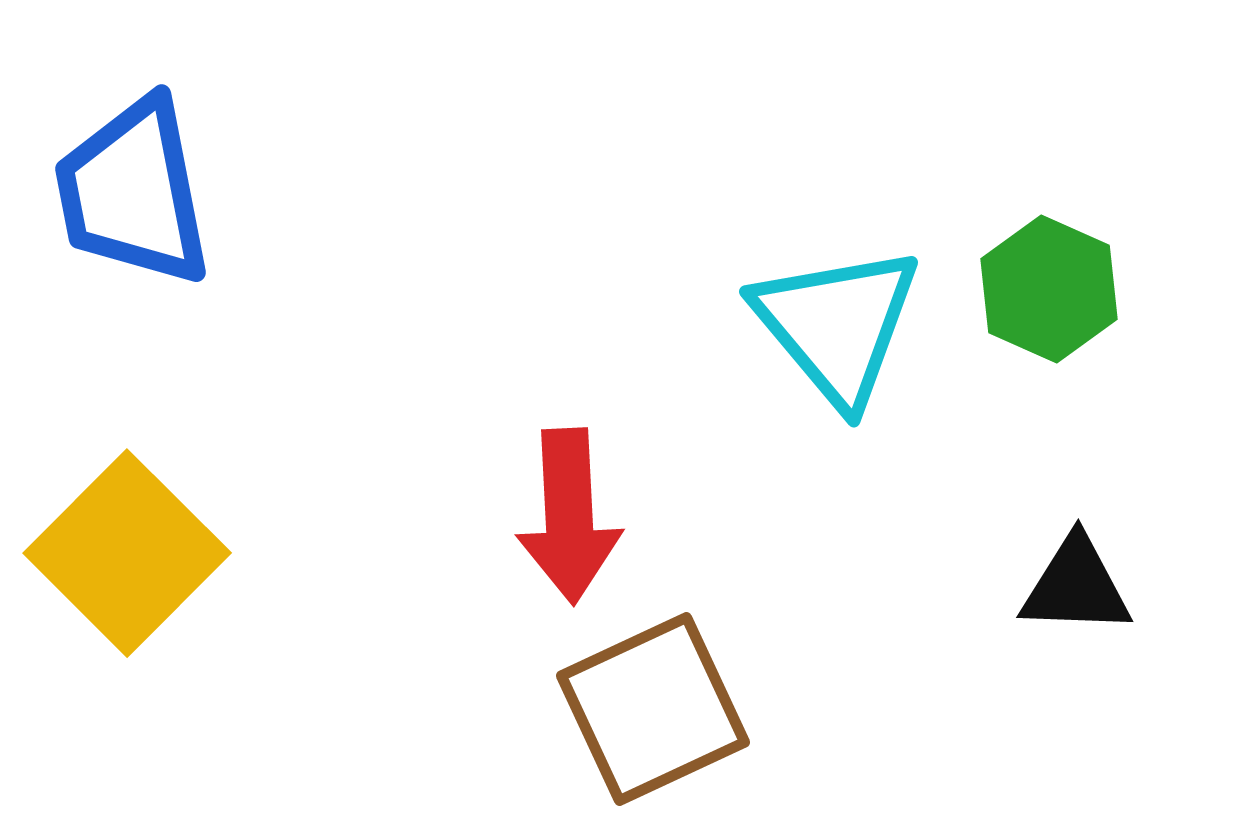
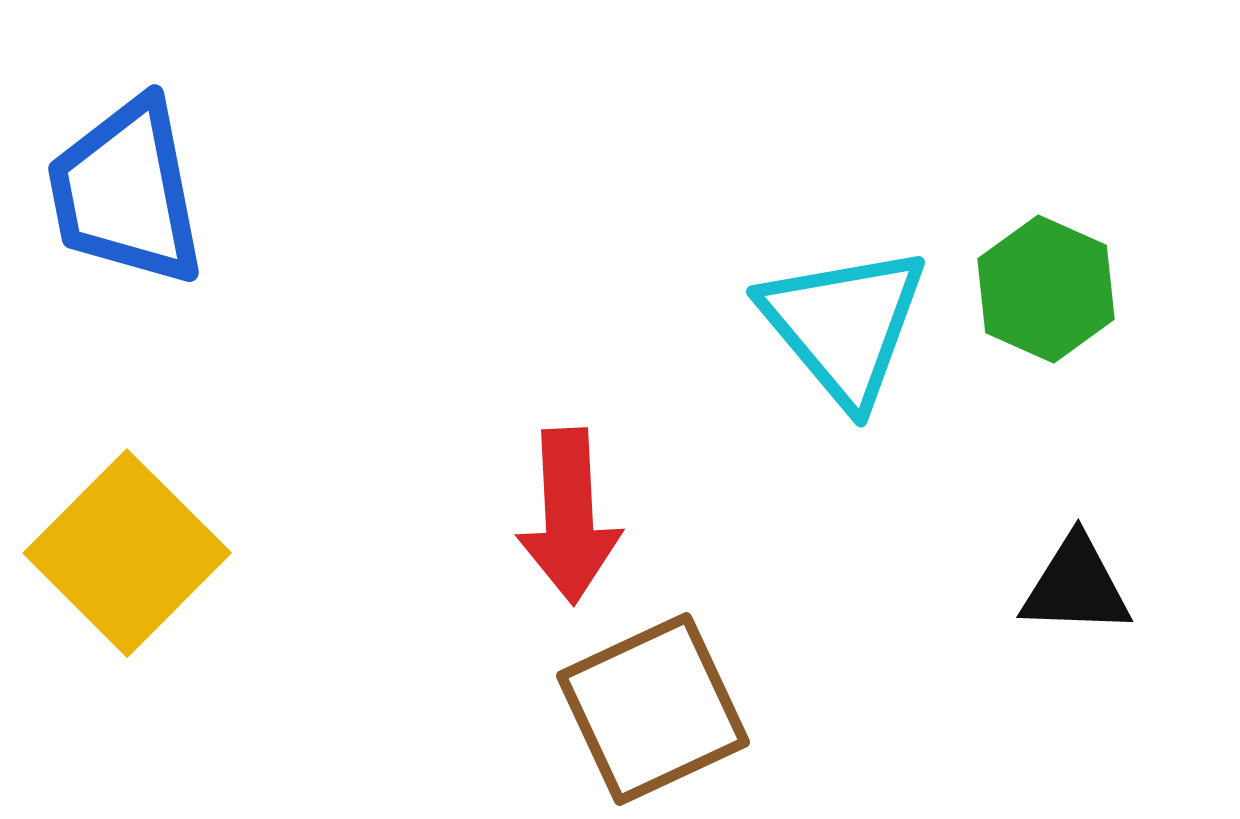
blue trapezoid: moved 7 px left
green hexagon: moved 3 px left
cyan triangle: moved 7 px right
